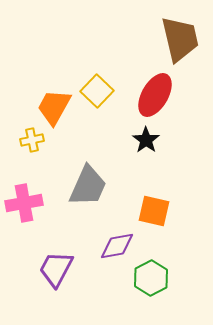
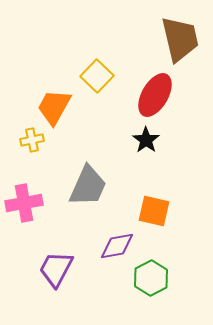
yellow square: moved 15 px up
